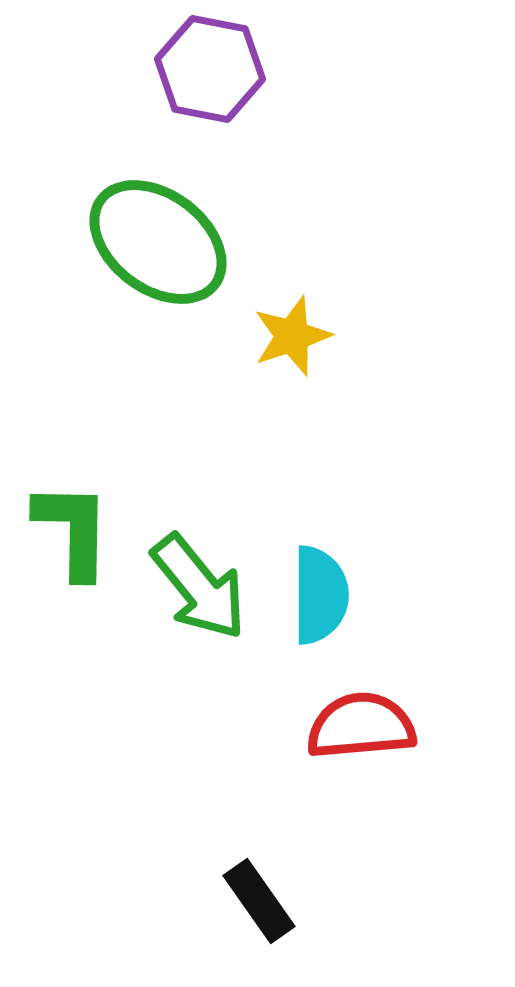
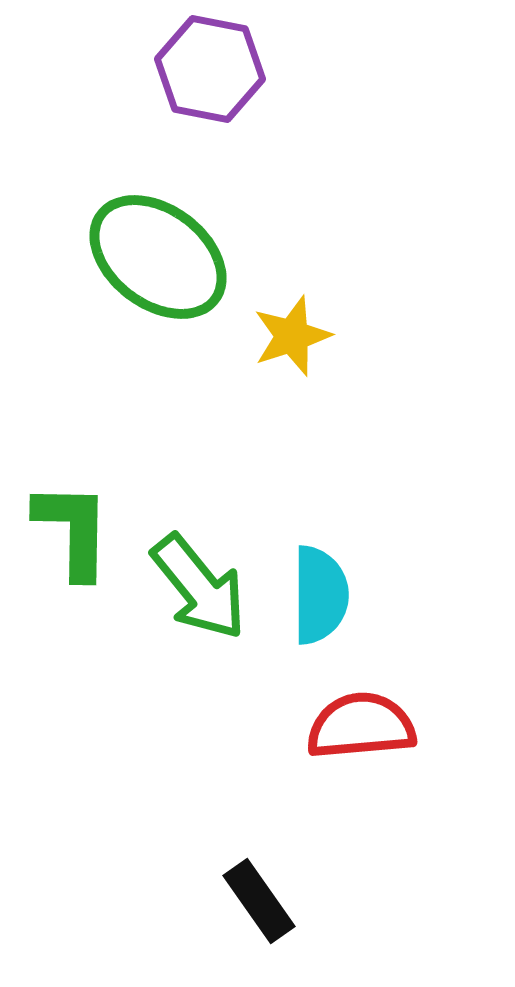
green ellipse: moved 15 px down
